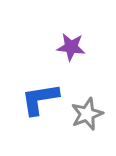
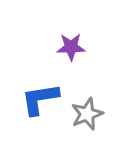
purple star: rotated 8 degrees counterclockwise
